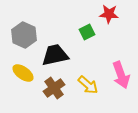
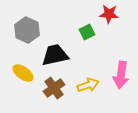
gray hexagon: moved 3 px right, 5 px up
pink arrow: rotated 28 degrees clockwise
yellow arrow: rotated 60 degrees counterclockwise
